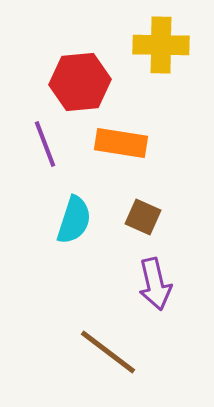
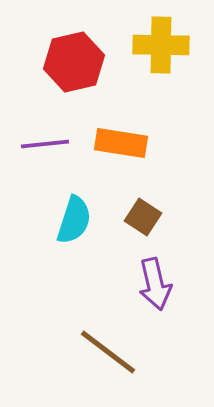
red hexagon: moved 6 px left, 20 px up; rotated 8 degrees counterclockwise
purple line: rotated 75 degrees counterclockwise
brown square: rotated 9 degrees clockwise
